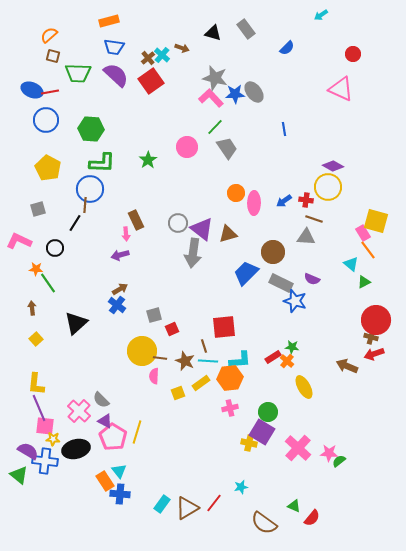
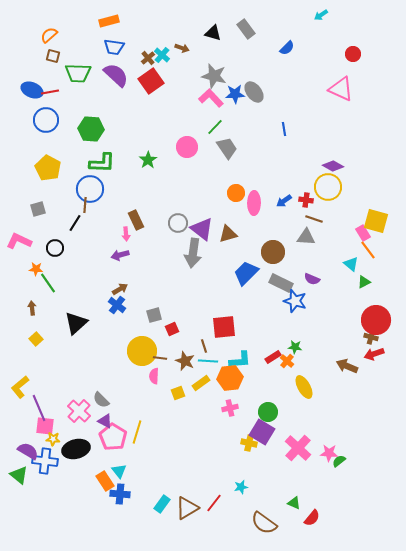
gray star at (215, 78): moved 1 px left, 2 px up
green star at (292, 347): moved 3 px right
yellow L-shape at (36, 384): moved 16 px left, 3 px down; rotated 45 degrees clockwise
green triangle at (294, 506): moved 3 px up
